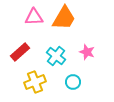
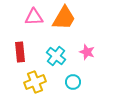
red rectangle: rotated 54 degrees counterclockwise
